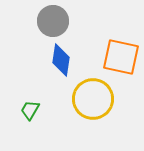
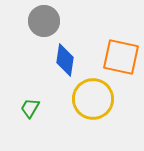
gray circle: moved 9 px left
blue diamond: moved 4 px right
green trapezoid: moved 2 px up
